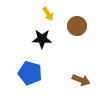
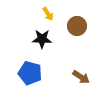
brown arrow: moved 3 px up; rotated 12 degrees clockwise
